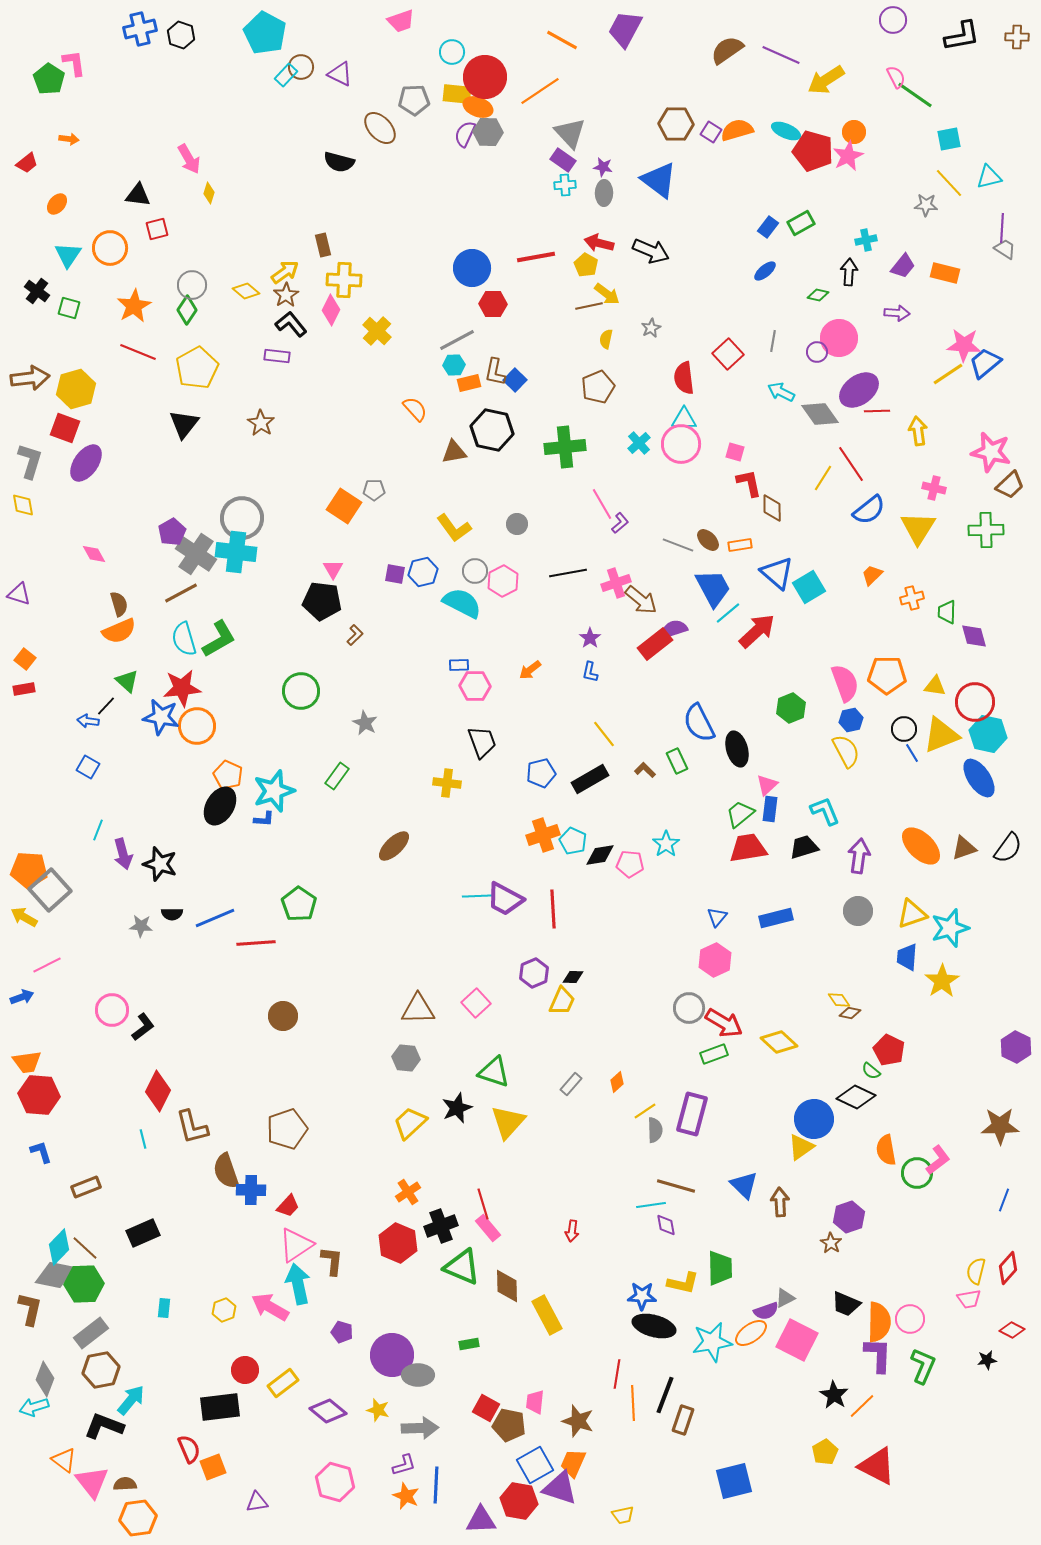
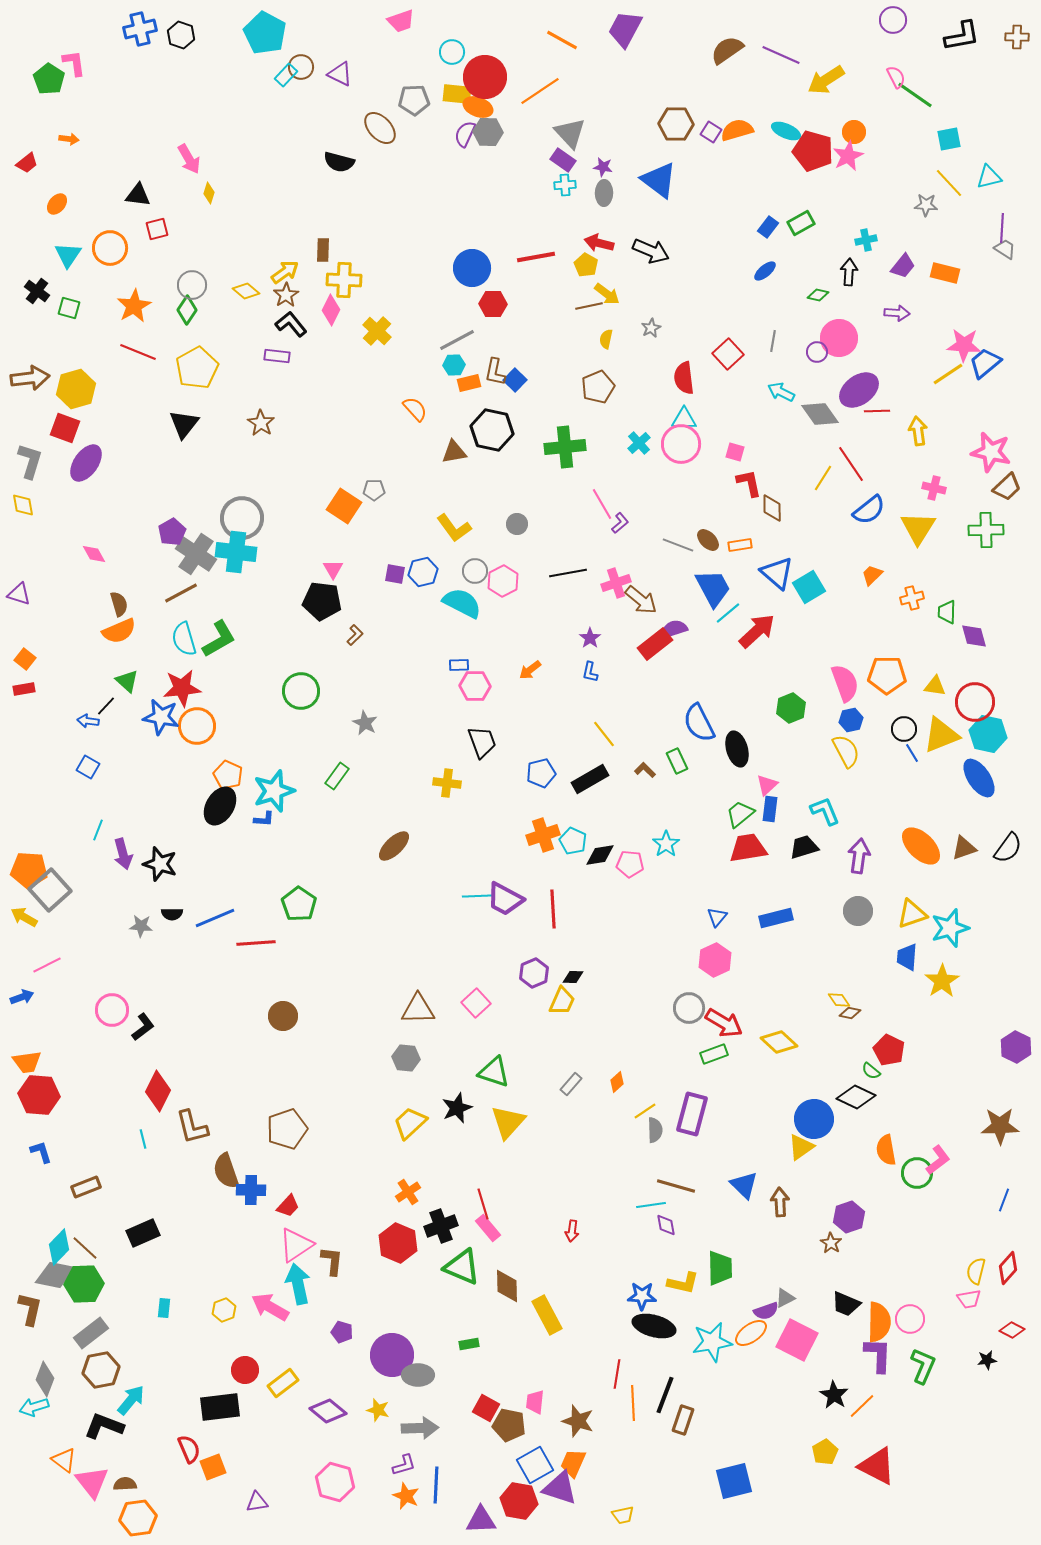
brown rectangle at (323, 245): moved 5 px down; rotated 15 degrees clockwise
brown trapezoid at (1010, 485): moved 3 px left, 2 px down
